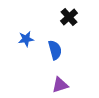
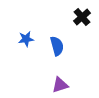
black cross: moved 13 px right
blue semicircle: moved 2 px right, 4 px up
